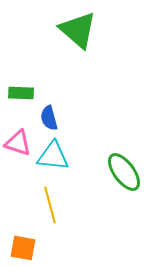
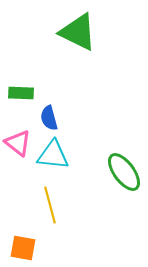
green triangle: moved 2 px down; rotated 15 degrees counterclockwise
pink triangle: rotated 20 degrees clockwise
cyan triangle: moved 1 px up
